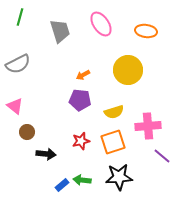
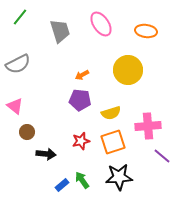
green line: rotated 24 degrees clockwise
orange arrow: moved 1 px left
yellow semicircle: moved 3 px left, 1 px down
green arrow: rotated 48 degrees clockwise
